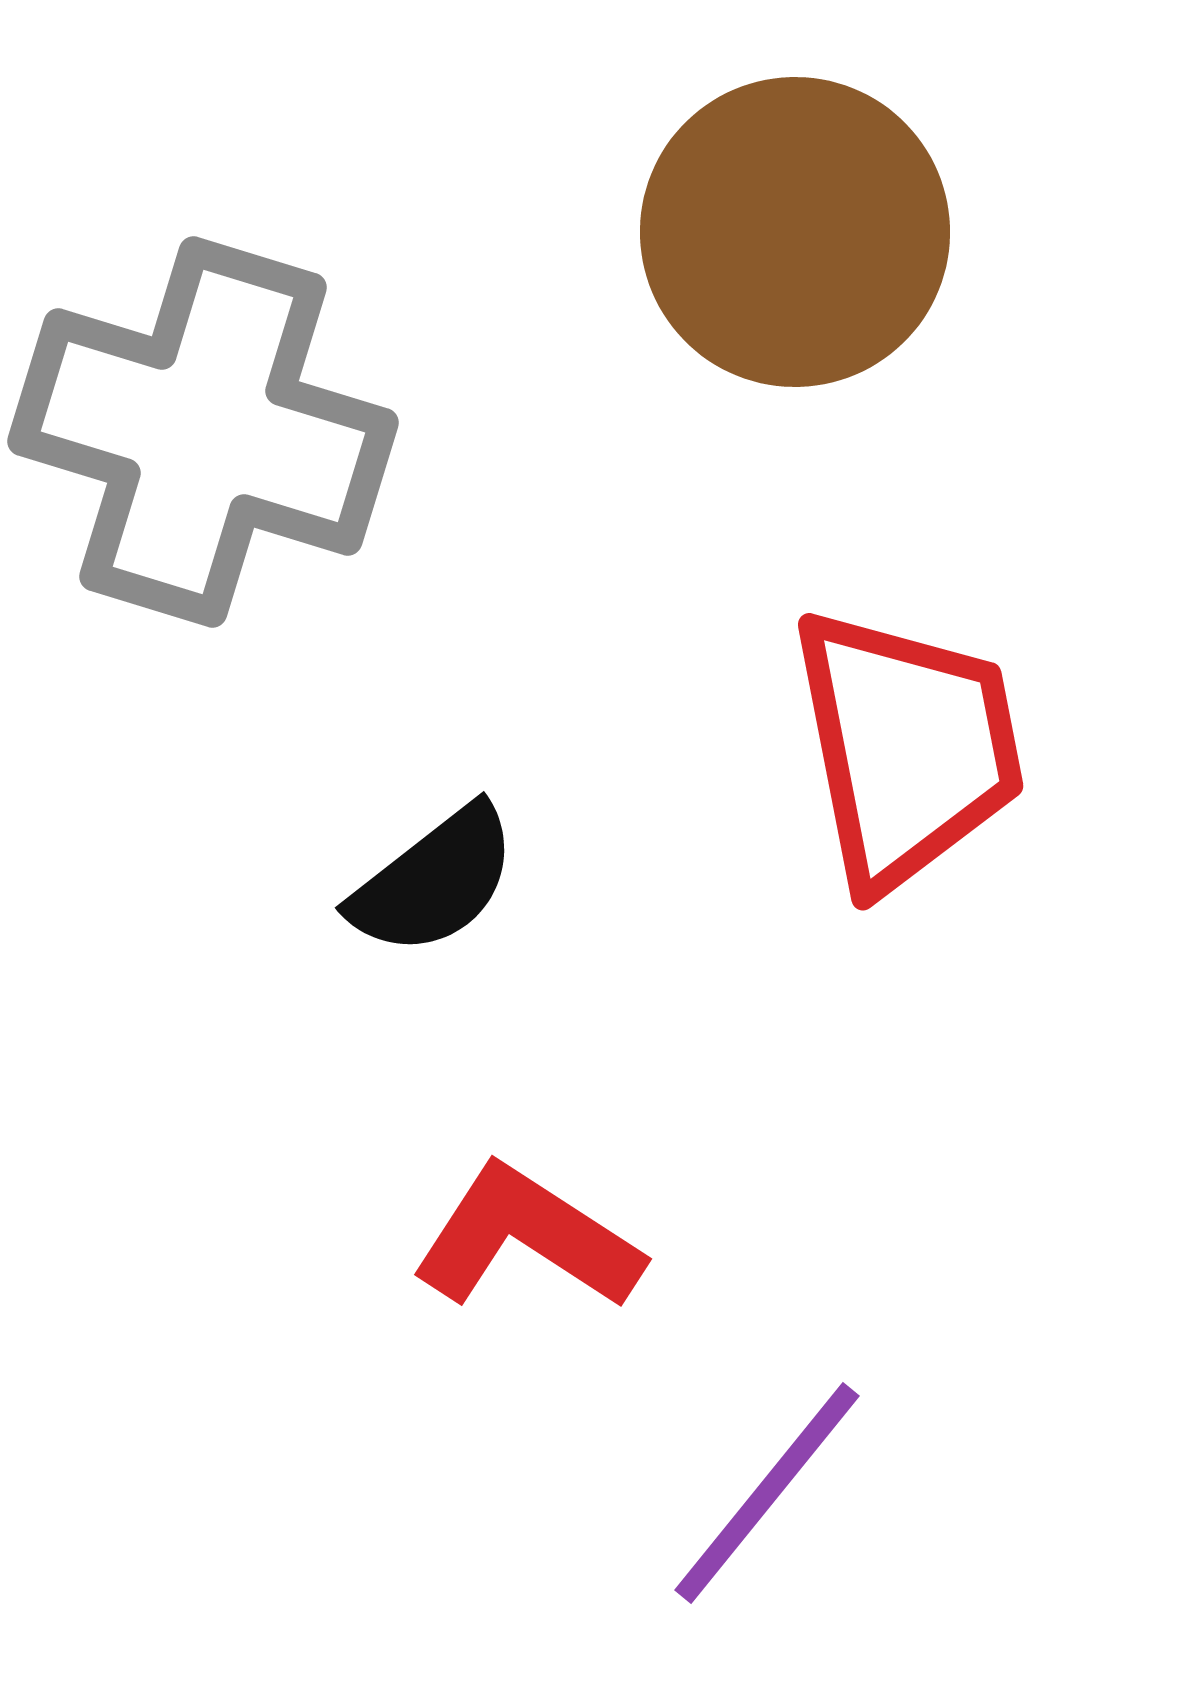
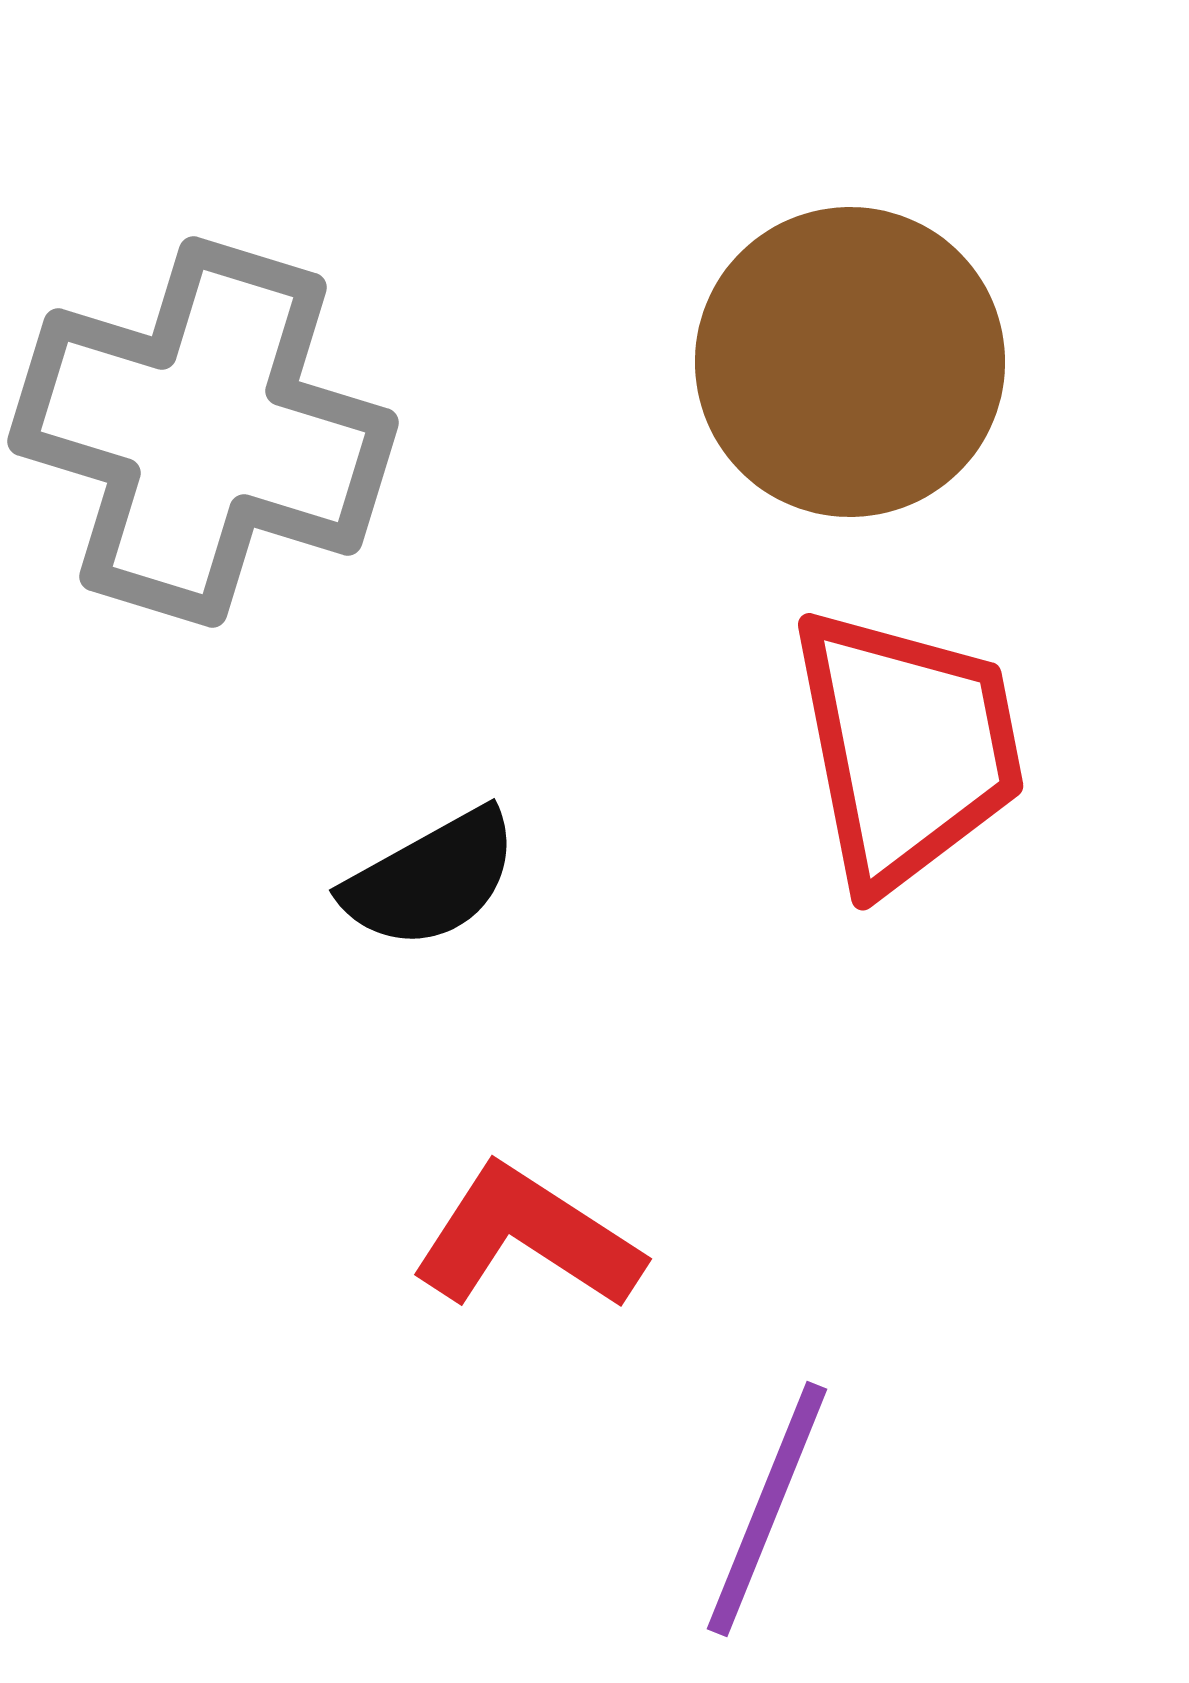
brown circle: moved 55 px right, 130 px down
black semicircle: moved 3 px left, 2 px up; rotated 9 degrees clockwise
purple line: moved 16 px down; rotated 17 degrees counterclockwise
